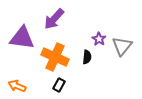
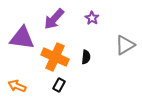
purple star: moved 7 px left, 21 px up
gray triangle: moved 3 px right, 1 px up; rotated 20 degrees clockwise
black semicircle: moved 1 px left
